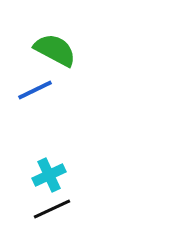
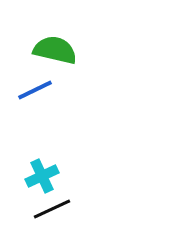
green semicircle: rotated 15 degrees counterclockwise
cyan cross: moved 7 px left, 1 px down
